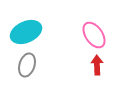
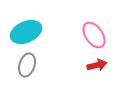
red arrow: rotated 78 degrees clockwise
